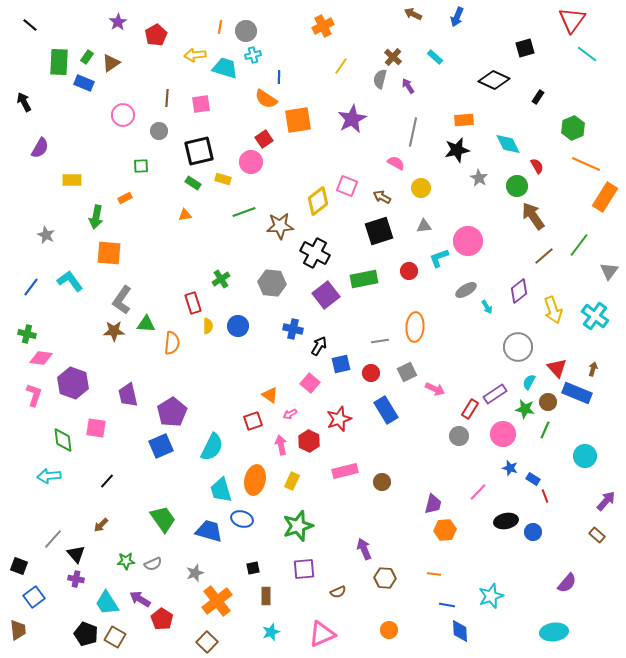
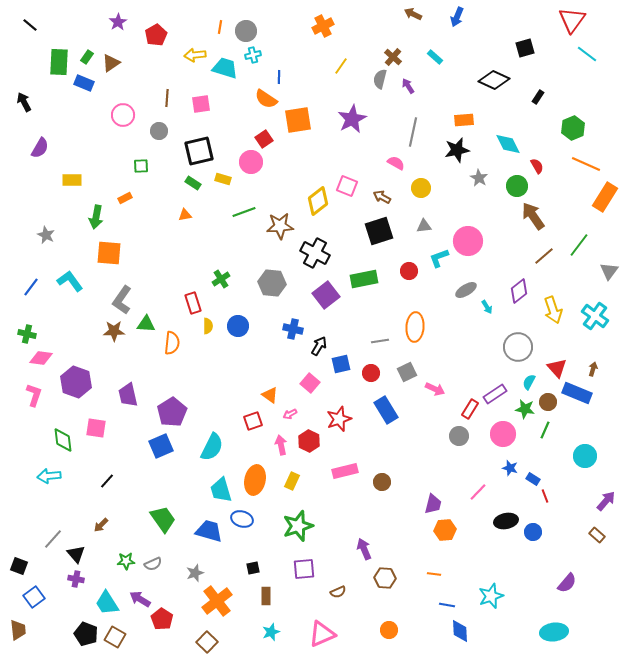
purple hexagon at (73, 383): moved 3 px right, 1 px up
